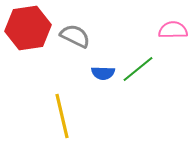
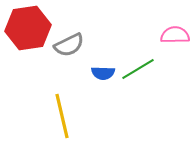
pink semicircle: moved 2 px right, 5 px down
gray semicircle: moved 6 px left, 9 px down; rotated 128 degrees clockwise
green line: rotated 8 degrees clockwise
